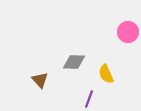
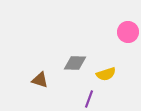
gray diamond: moved 1 px right, 1 px down
yellow semicircle: rotated 84 degrees counterclockwise
brown triangle: rotated 30 degrees counterclockwise
